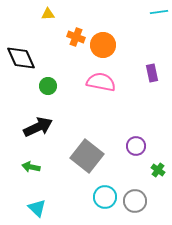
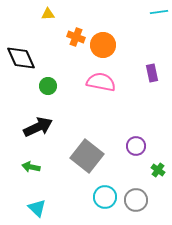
gray circle: moved 1 px right, 1 px up
